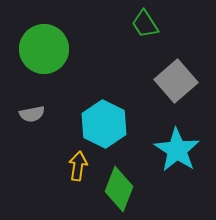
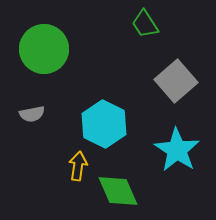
green diamond: moved 1 px left, 2 px down; rotated 45 degrees counterclockwise
